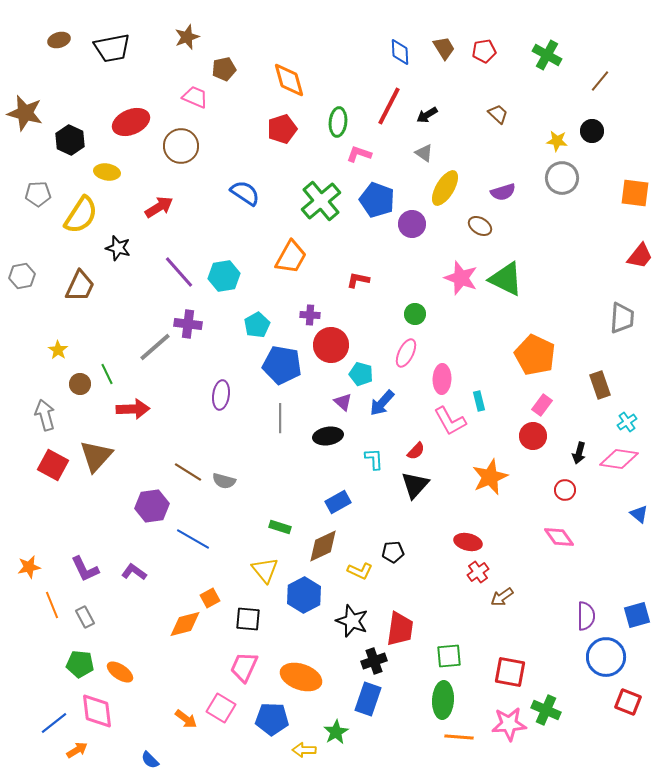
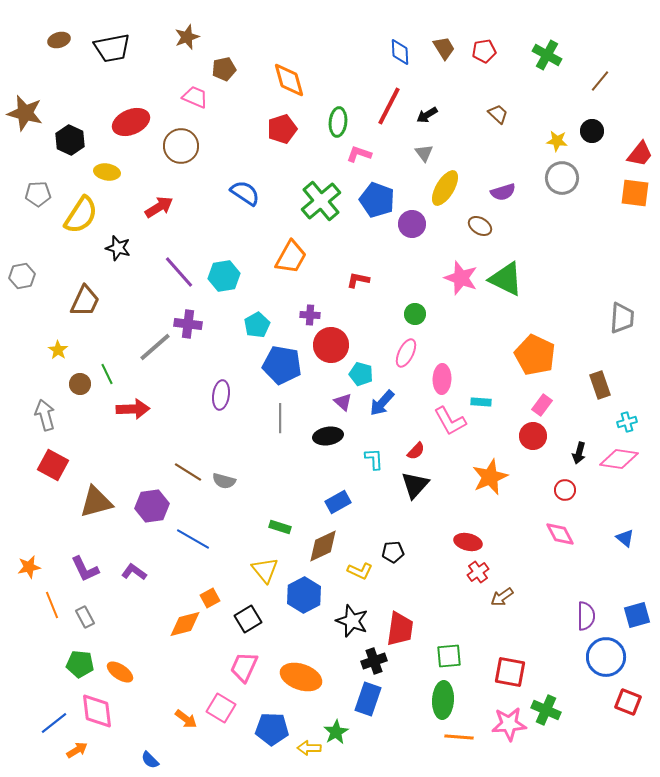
gray triangle at (424, 153): rotated 18 degrees clockwise
red trapezoid at (640, 256): moved 102 px up
brown trapezoid at (80, 286): moved 5 px right, 15 px down
cyan rectangle at (479, 401): moved 2 px right, 1 px down; rotated 72 degrees counterclockwise
cyan cross at (627, 422): rotated 18 degrees clockwise
brown triangle at (96, 456): moved 46 px down; rotated 33 degrees clockwise
blue triangle at (639, 514): moved 14 px left, 24 px down
pink diamond at (559, 537): moved 1 px right, 3 px up; rotated 8 degrees clockwise
black square at (248, 619): rotated 36 degrees counterclockwise
blue pentagon at (272, 719): moved 10 px down
yellow arrow at (304, 750): moved 5 px right, 2 px up
